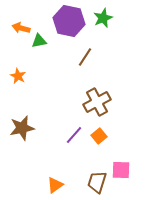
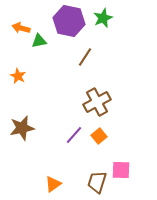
orange triangle: moved 2 px left, 1 px up
